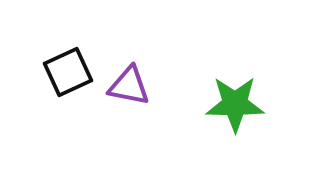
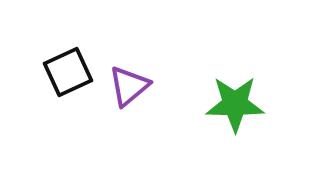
purple triangle: rotated 51 degrees counterclockwise
